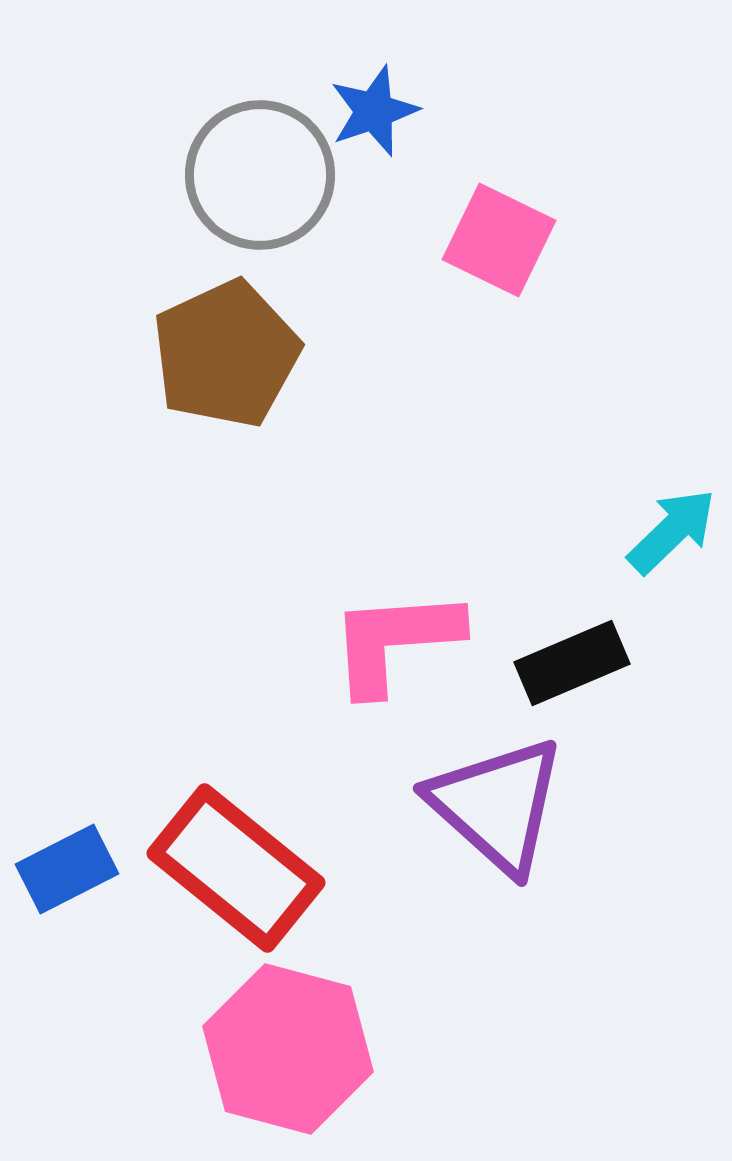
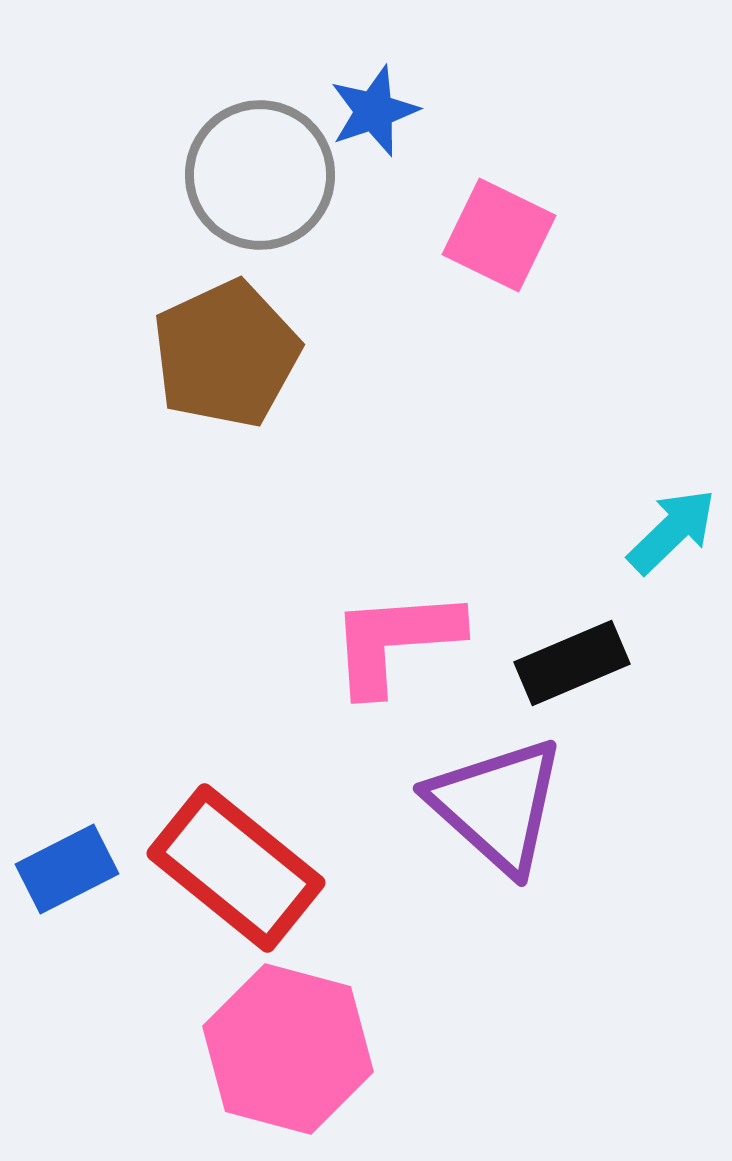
pink square: moved 5 px up
